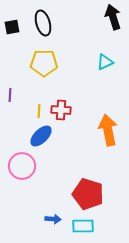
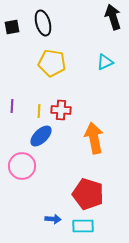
yellow pentagon: moved 8 px right; rotated 8 degrees clockwise
purple line: moved 2 px right, 11 px down
orange arrow: moved 14 px left, 8 px down
